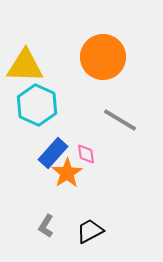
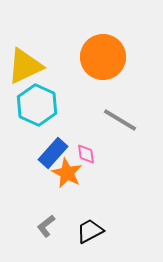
yellow triangle: rotated 27 degrees counterclockwise
orange star: rotated 12 degrees counterclockwise
gray L-shape: rotated 20 degrees clockwise
